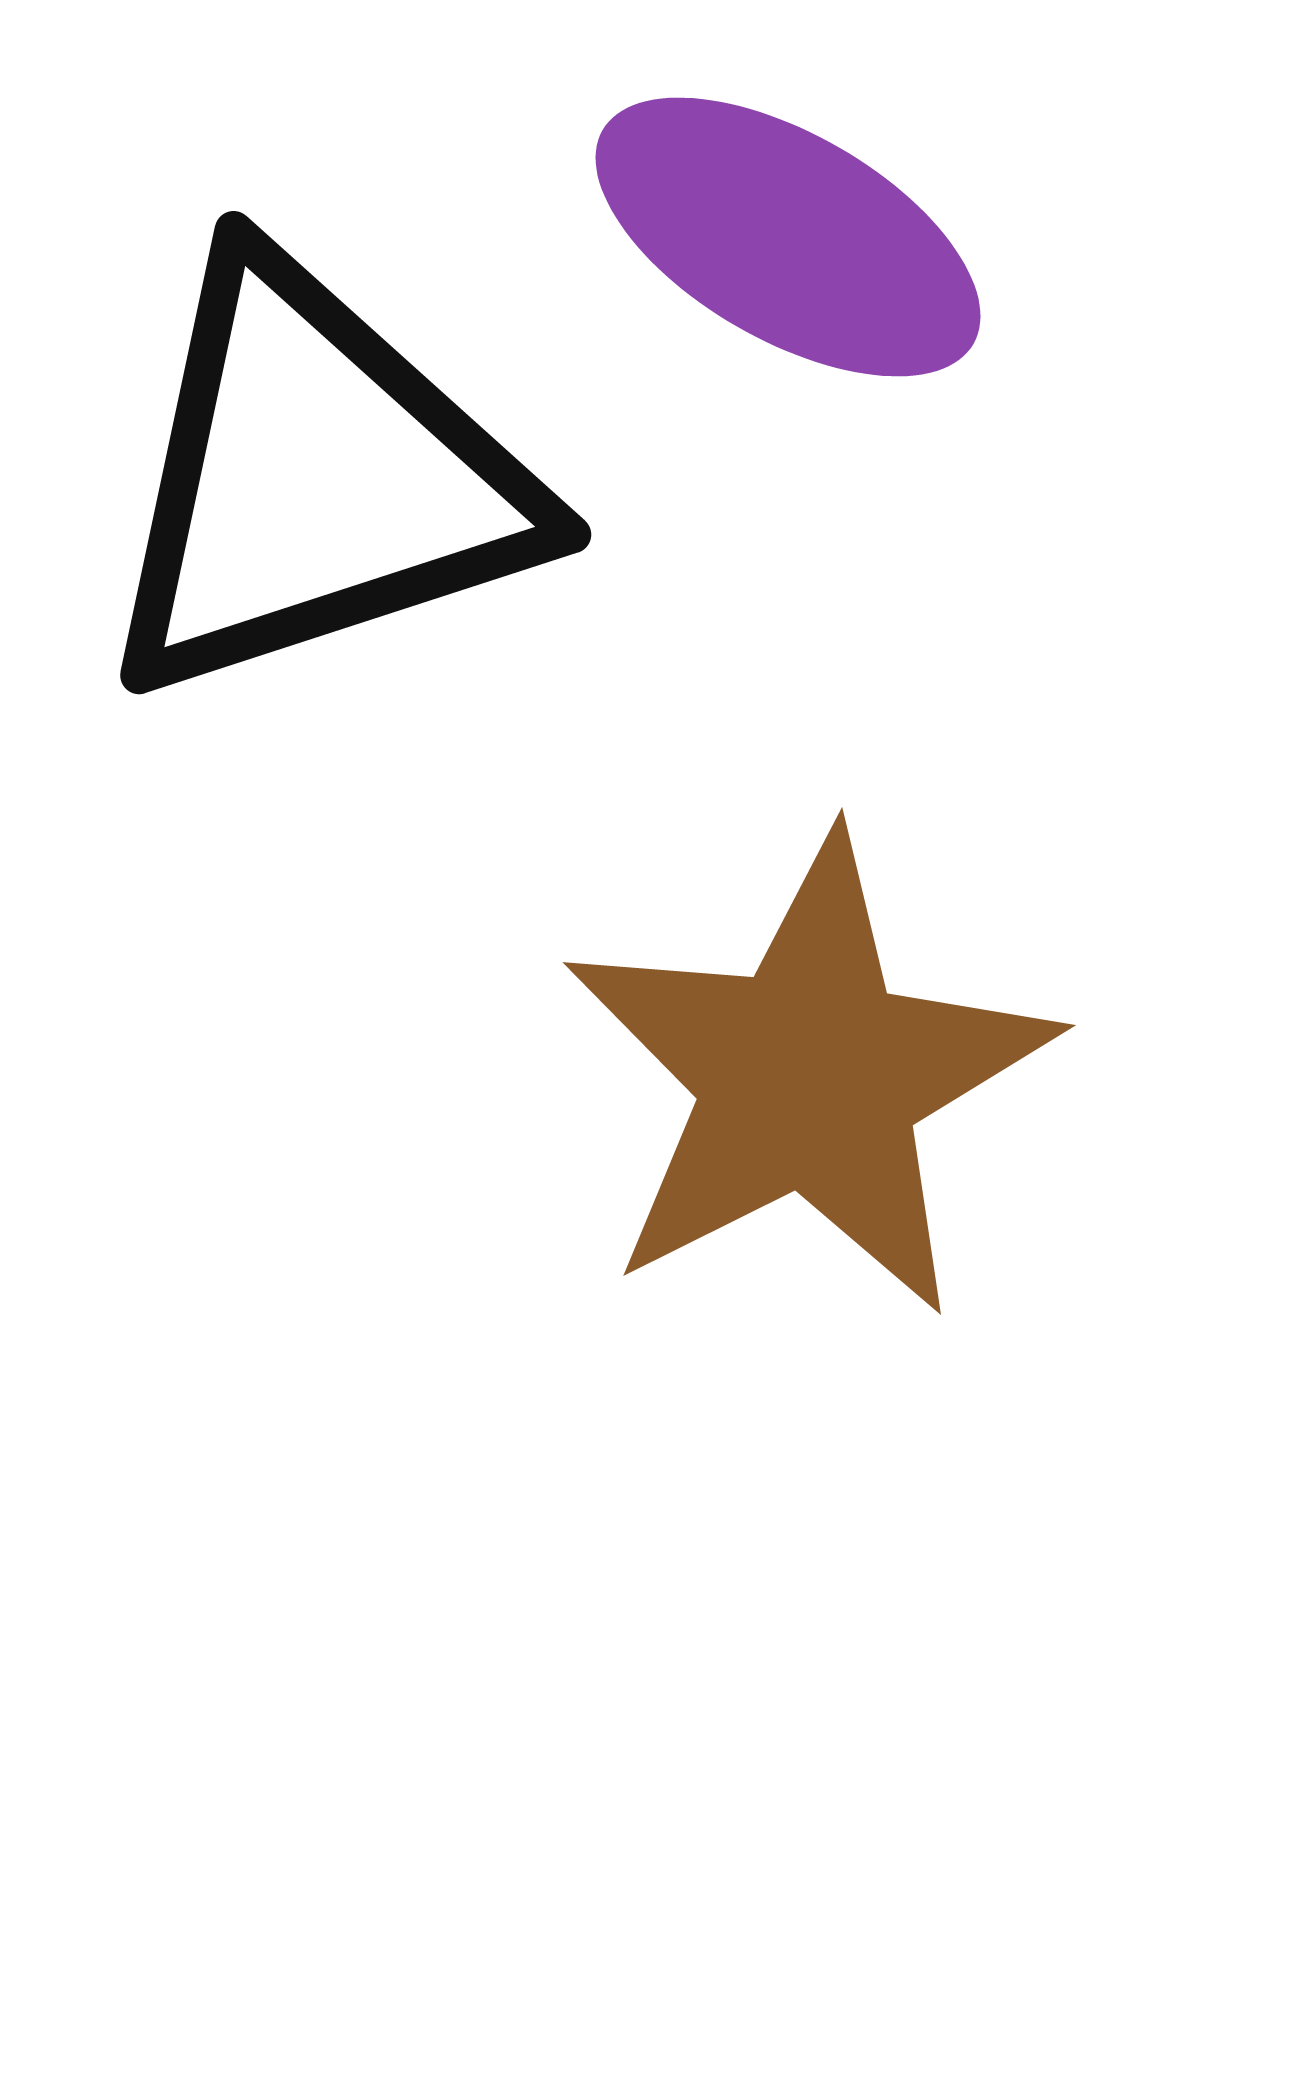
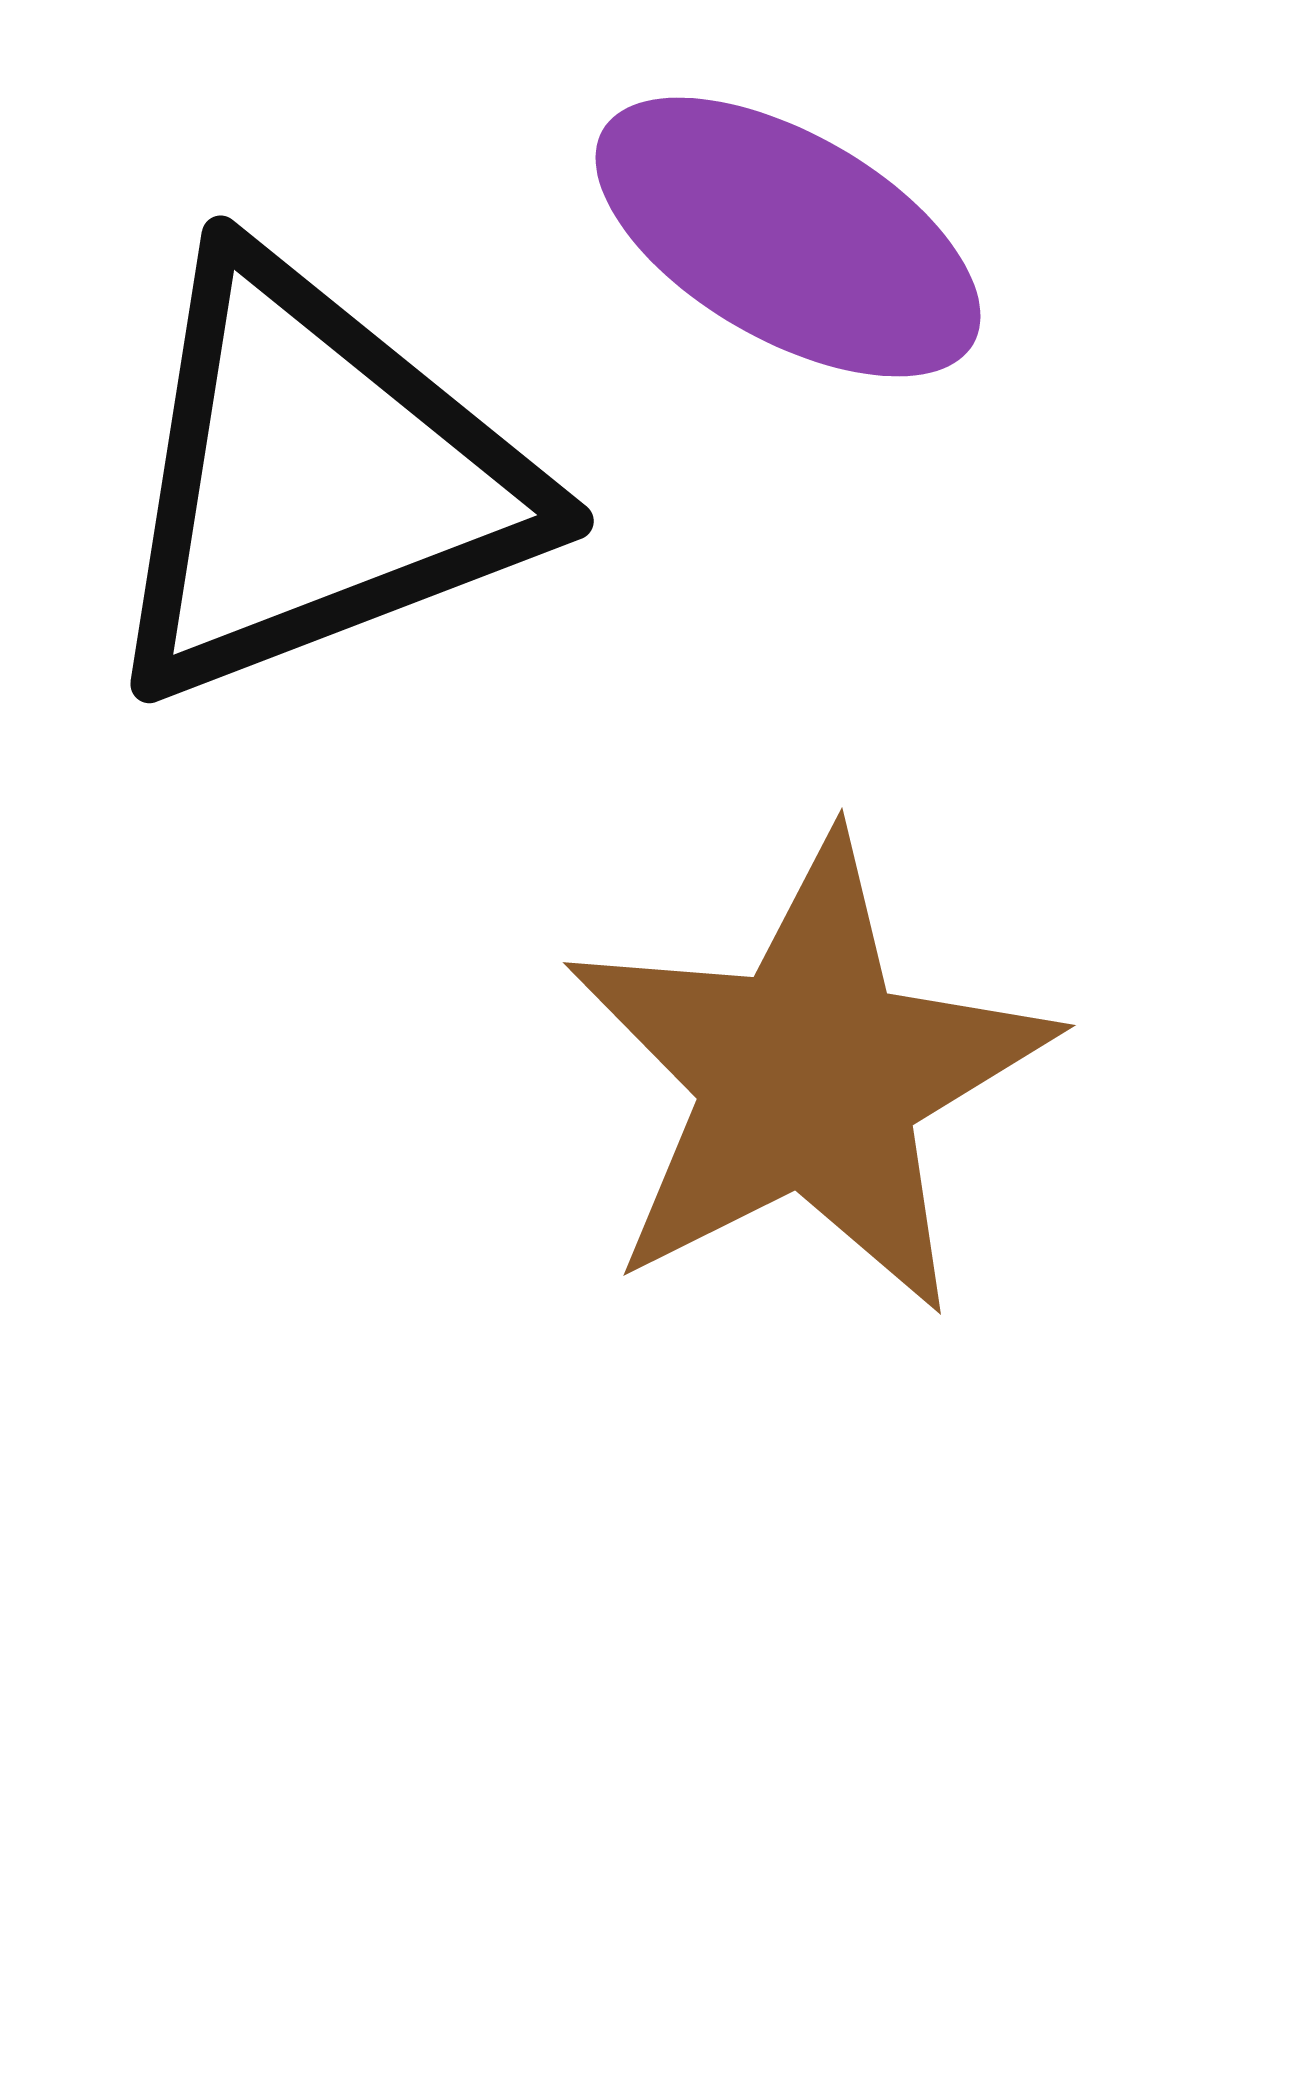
black triangle: rotated 3 degrees counterclockwise
